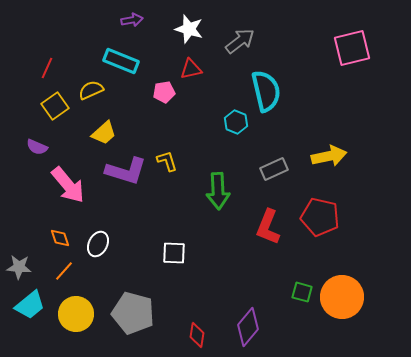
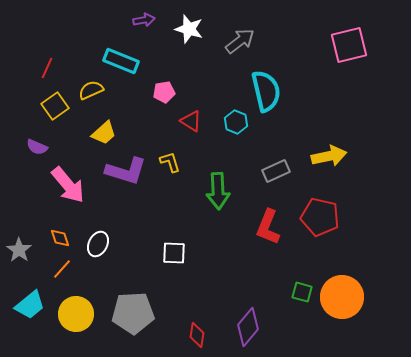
purple arrow: moved 12 px right
pink square: moved 3 px left, 3 px up
red triangle: moved 52 px down; rotated 45 degrees clockwise
yellow L-shape: moved 3 px right, 1 px down
gray rectangle: moved 2 px right, 2 px down
gray star: moved 17 px up; rotated 30 degrees clockwise
orange line: moved 2 px left, 2 px up
gray pentagon: rotated 18 degrees counterclockwise
